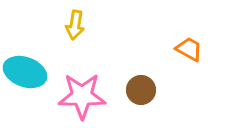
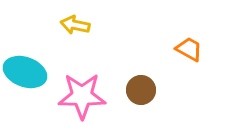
yellow arrow: rotated 92 degrees clockwise
